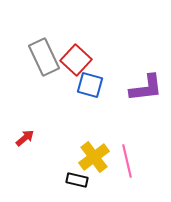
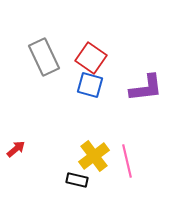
red square: moved 15 px right, 2 px up; rotated 8 degrees counterclockwise
red arrow: moved 9 px left, 11 px down
yellow cross: moved 1 px up
